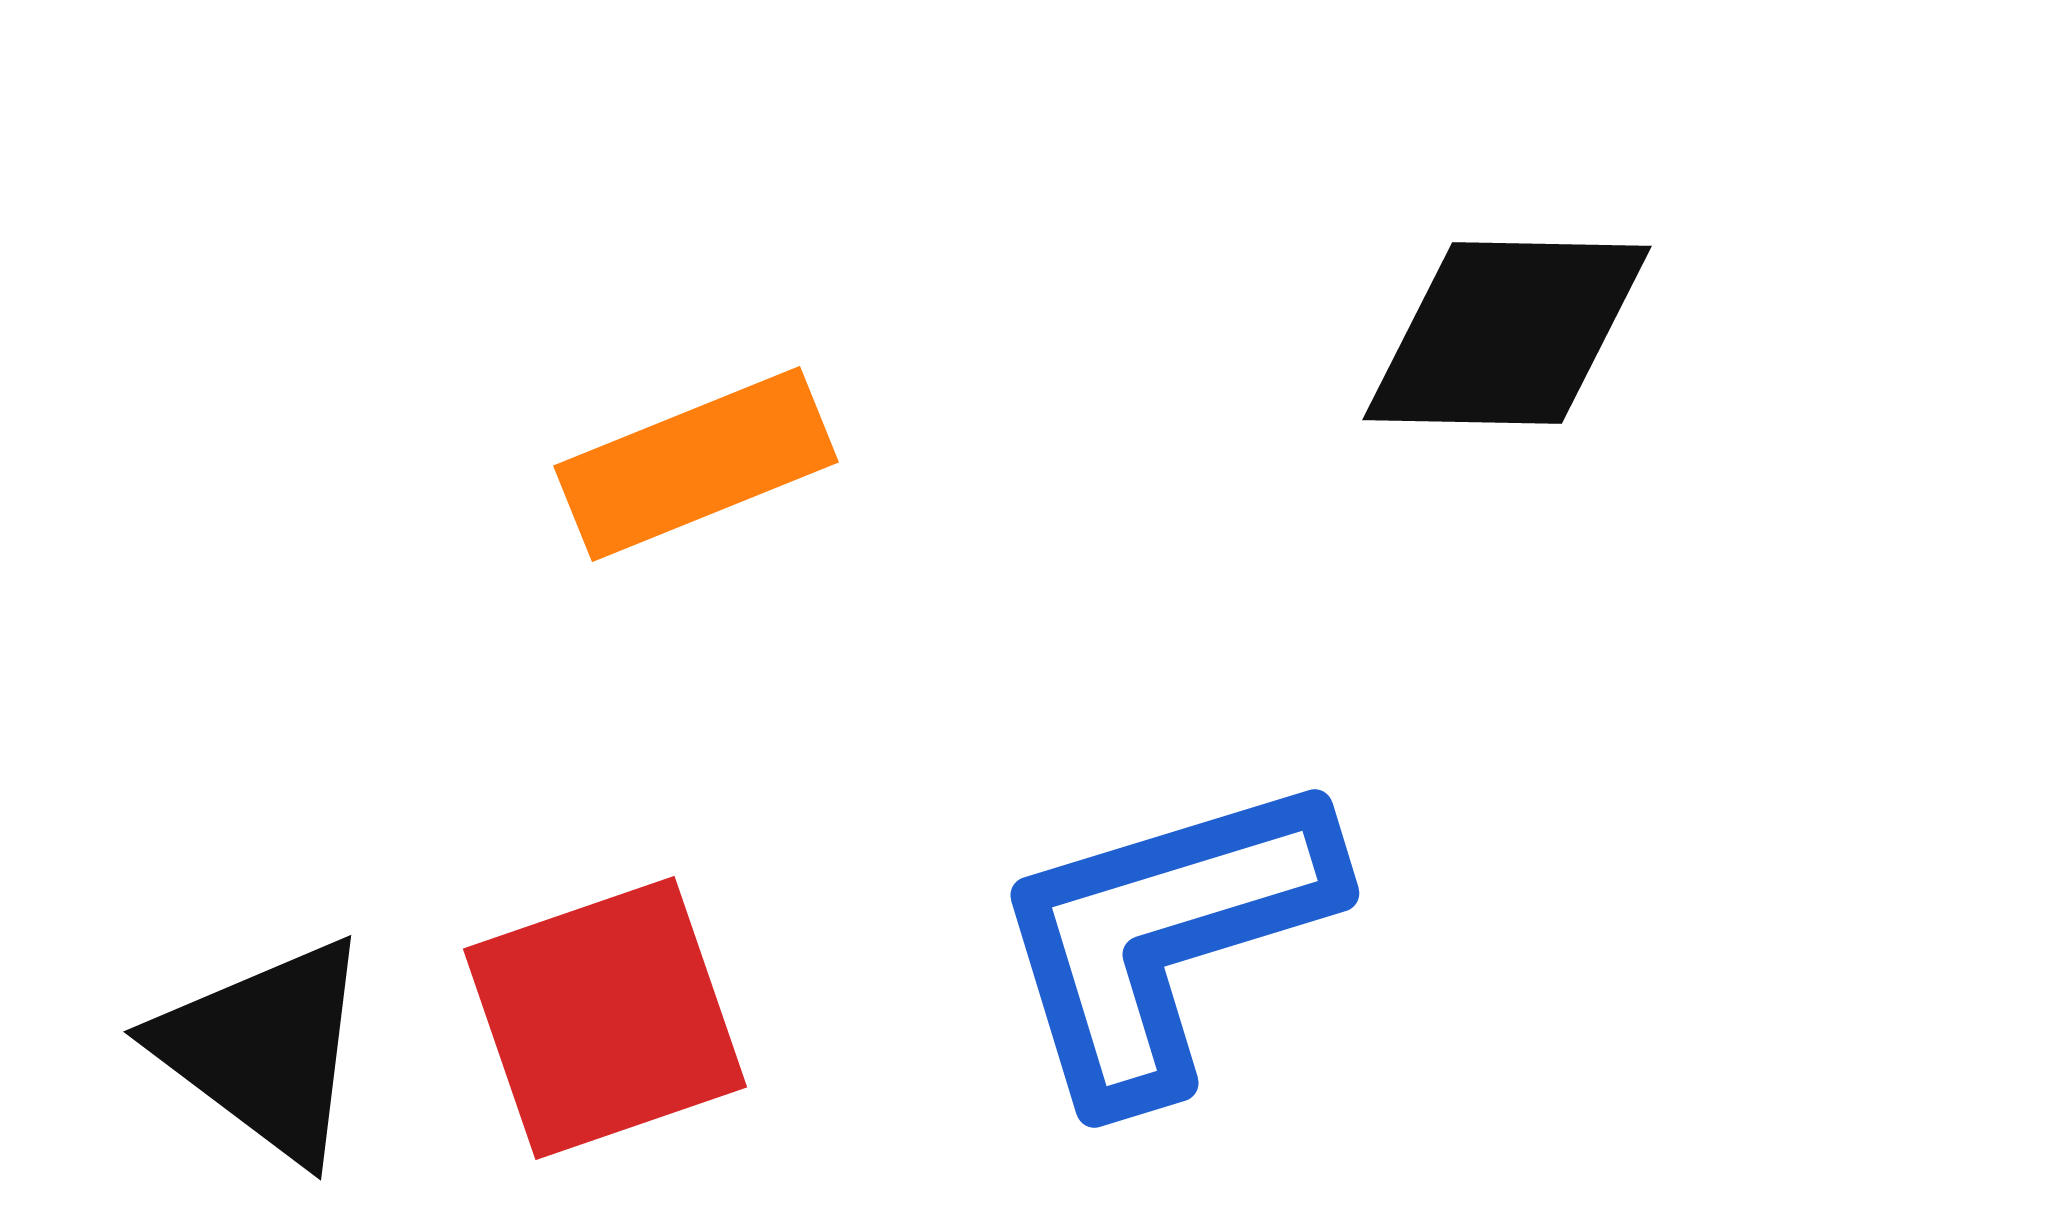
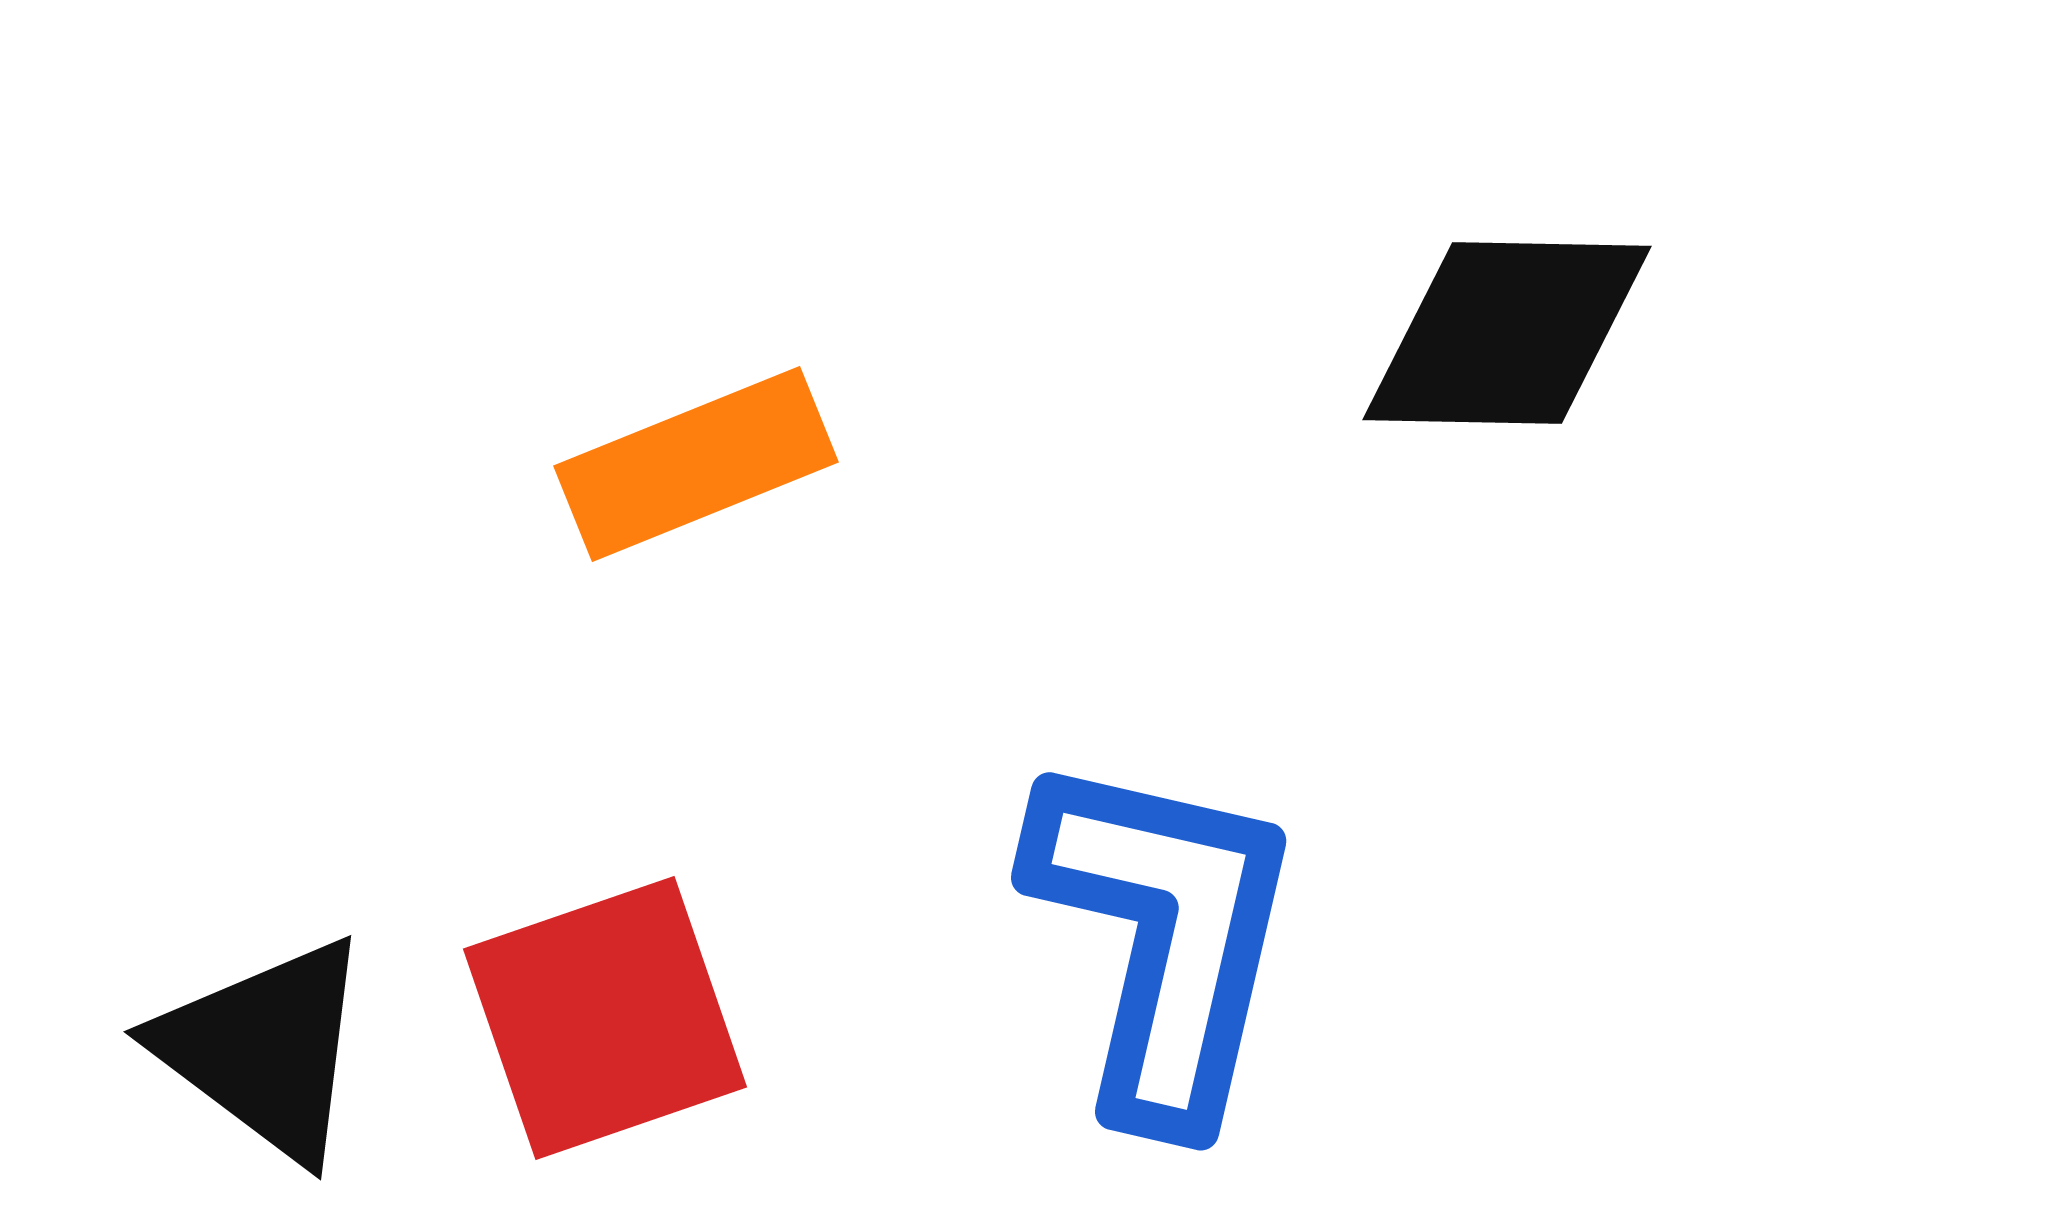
blue L-shape: rotated 120 degrees clockwise
